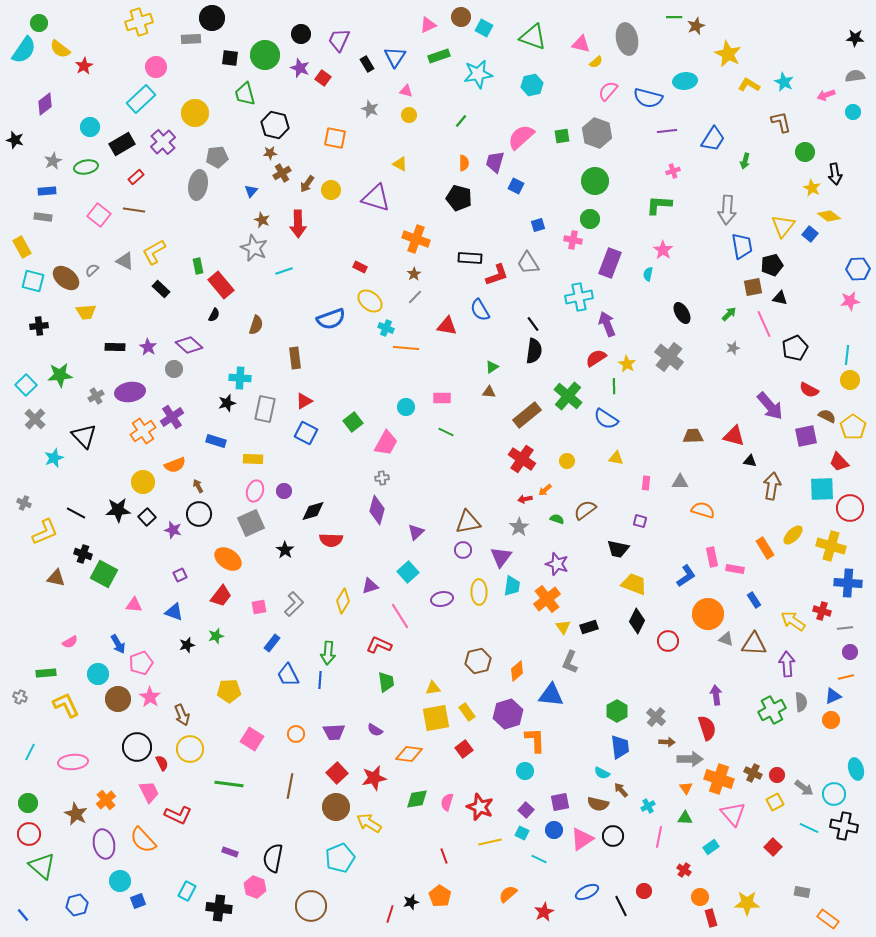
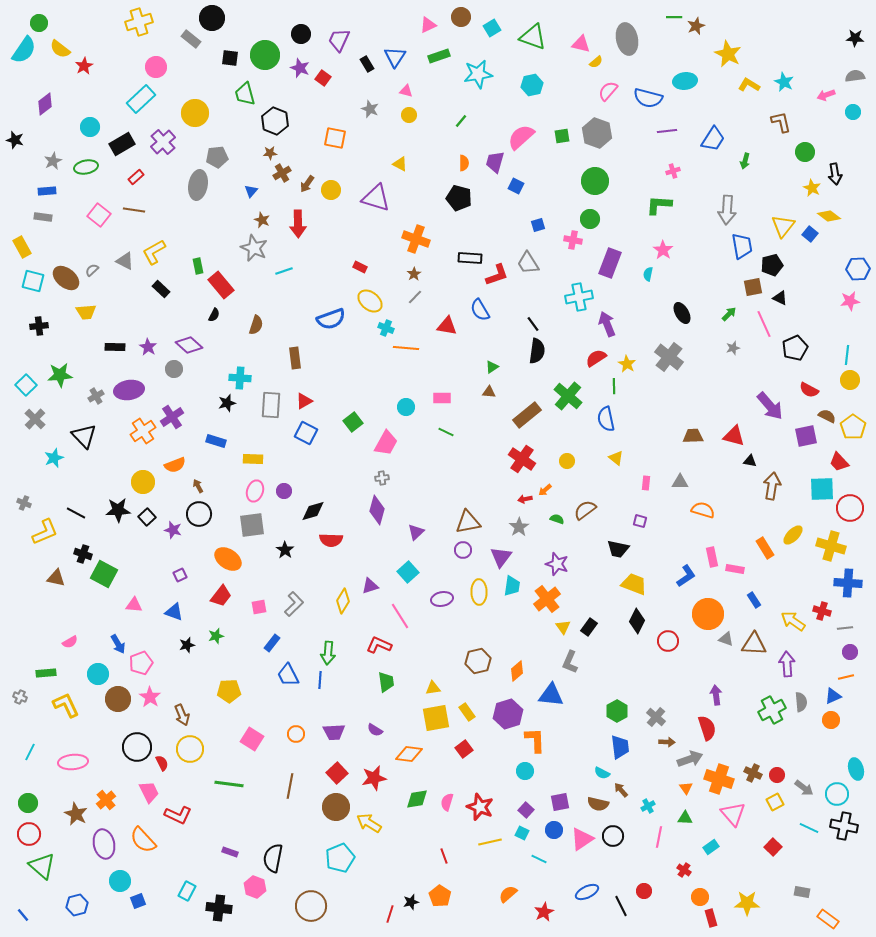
cyan square at (484, 28): moved 8 px right; rotated 30 degrees clockwise
gray rectangle at (191, 39): rotated 42 degrees clockwise
black hexagon at (275, 125): moved 4 px up; rotated 8 degrees clockwise
black triangle at (780, 298): rotated 14 degrees clockwise
black semicircle at (534, 351): moved 3 px right
purple ellipse at (130, 392): moved 1 px left, 2 px up
gray rectangle at (265, 409): moved 6 px right, 4 px up; rotated 8 degrees counterclockwise
blue semicircle at (606, 419): rotated 45 degrees clockwise
yellow triangle at (616, 458): rotated 28 degrees clockwise
gray square at (251, 523): moved 1 px right, 2 px down; rotated 16 degrees clockwise
black rectangle at (589, 627): rotated 36 degrees counterclockwise
gray arrow at (690, 759): rotated 20 degrees counterclockwise
cyan circle at (834, 794): moved 3 px right
